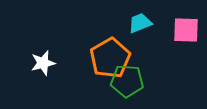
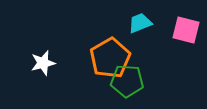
pink square: rotated 12 degrees clockwise
